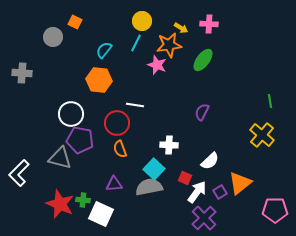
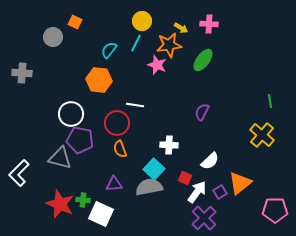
cyan semicircle: moved 5 px right
